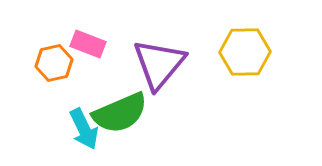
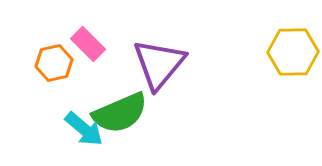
pink rectangle: rotated 24 degrees clockwise
yellow hexagon: moved 48 px right
cyan arrow: rotated 24 degrees counterclockwise
